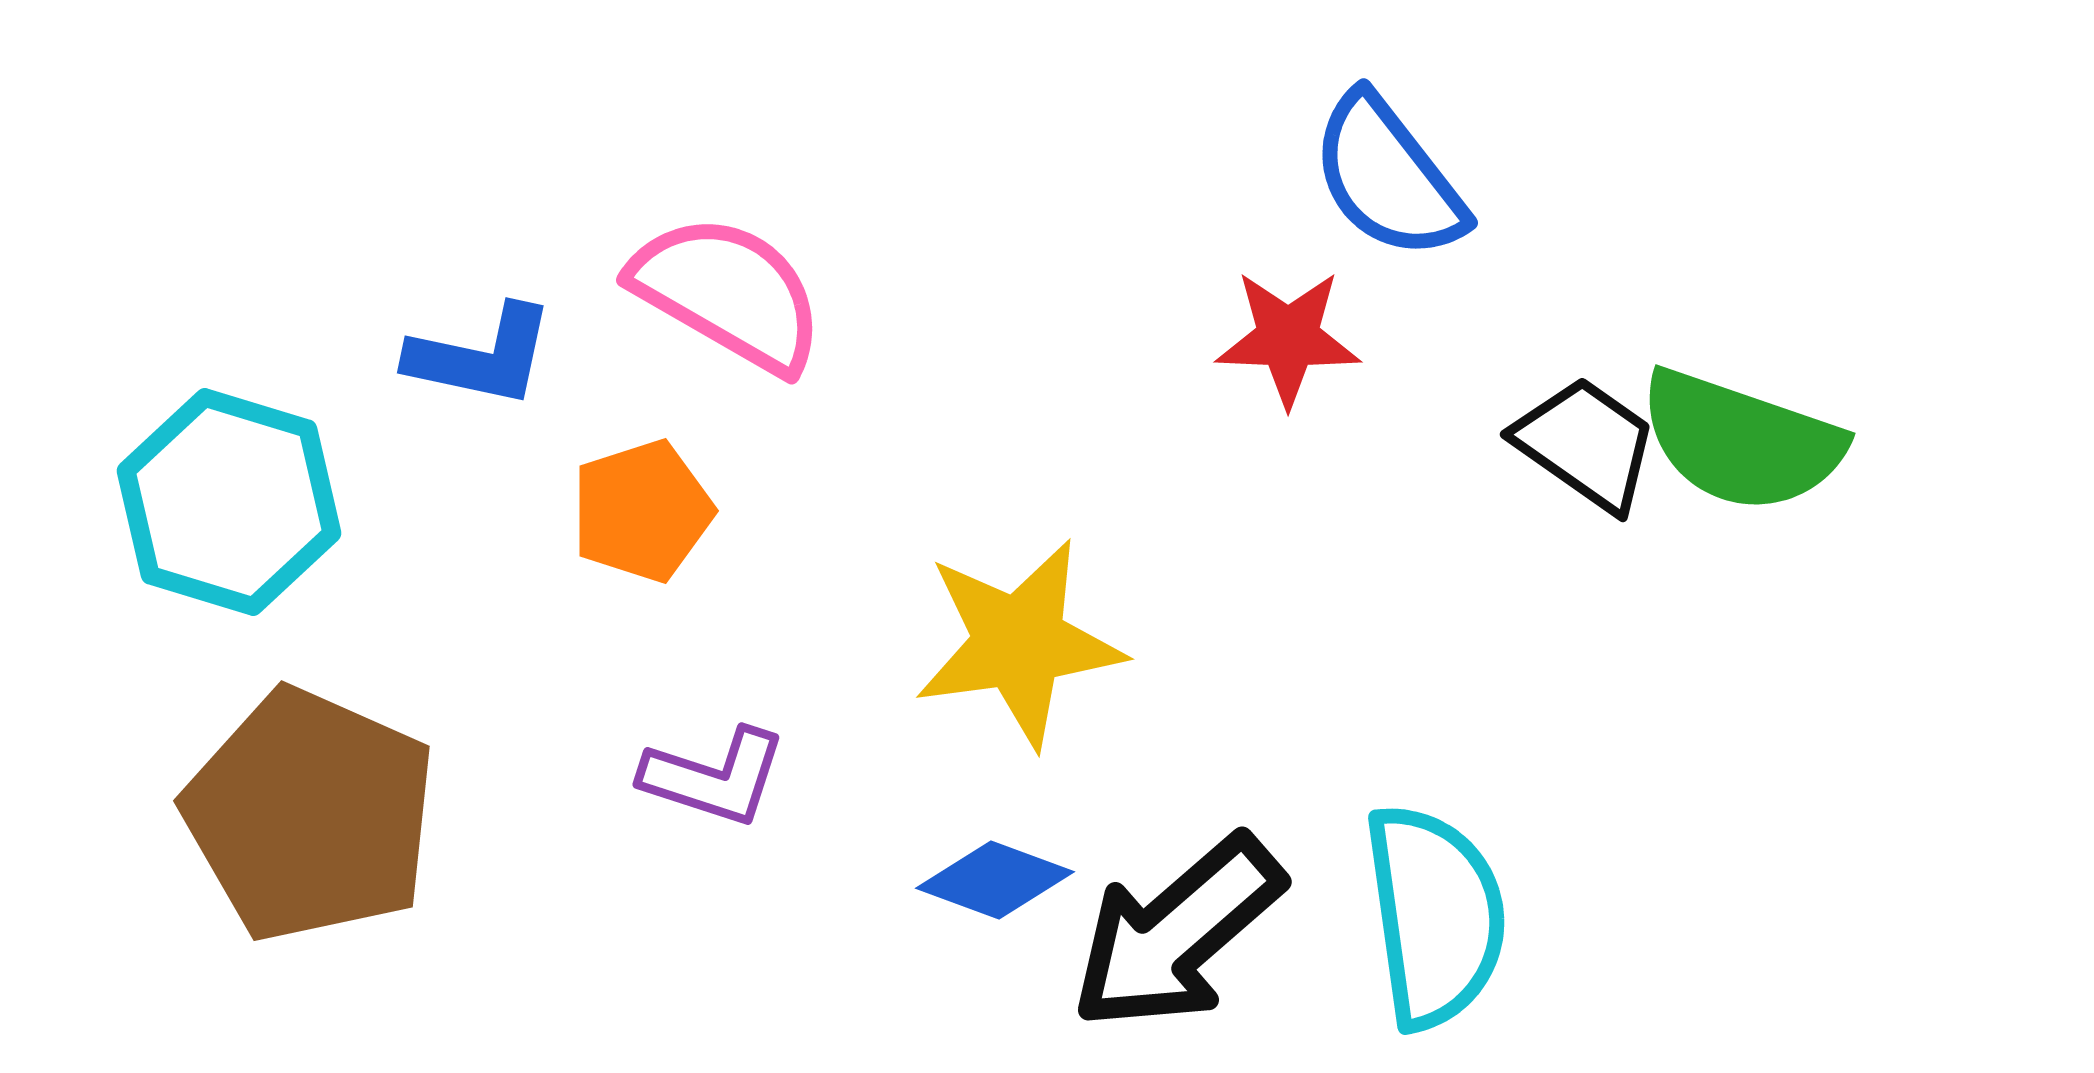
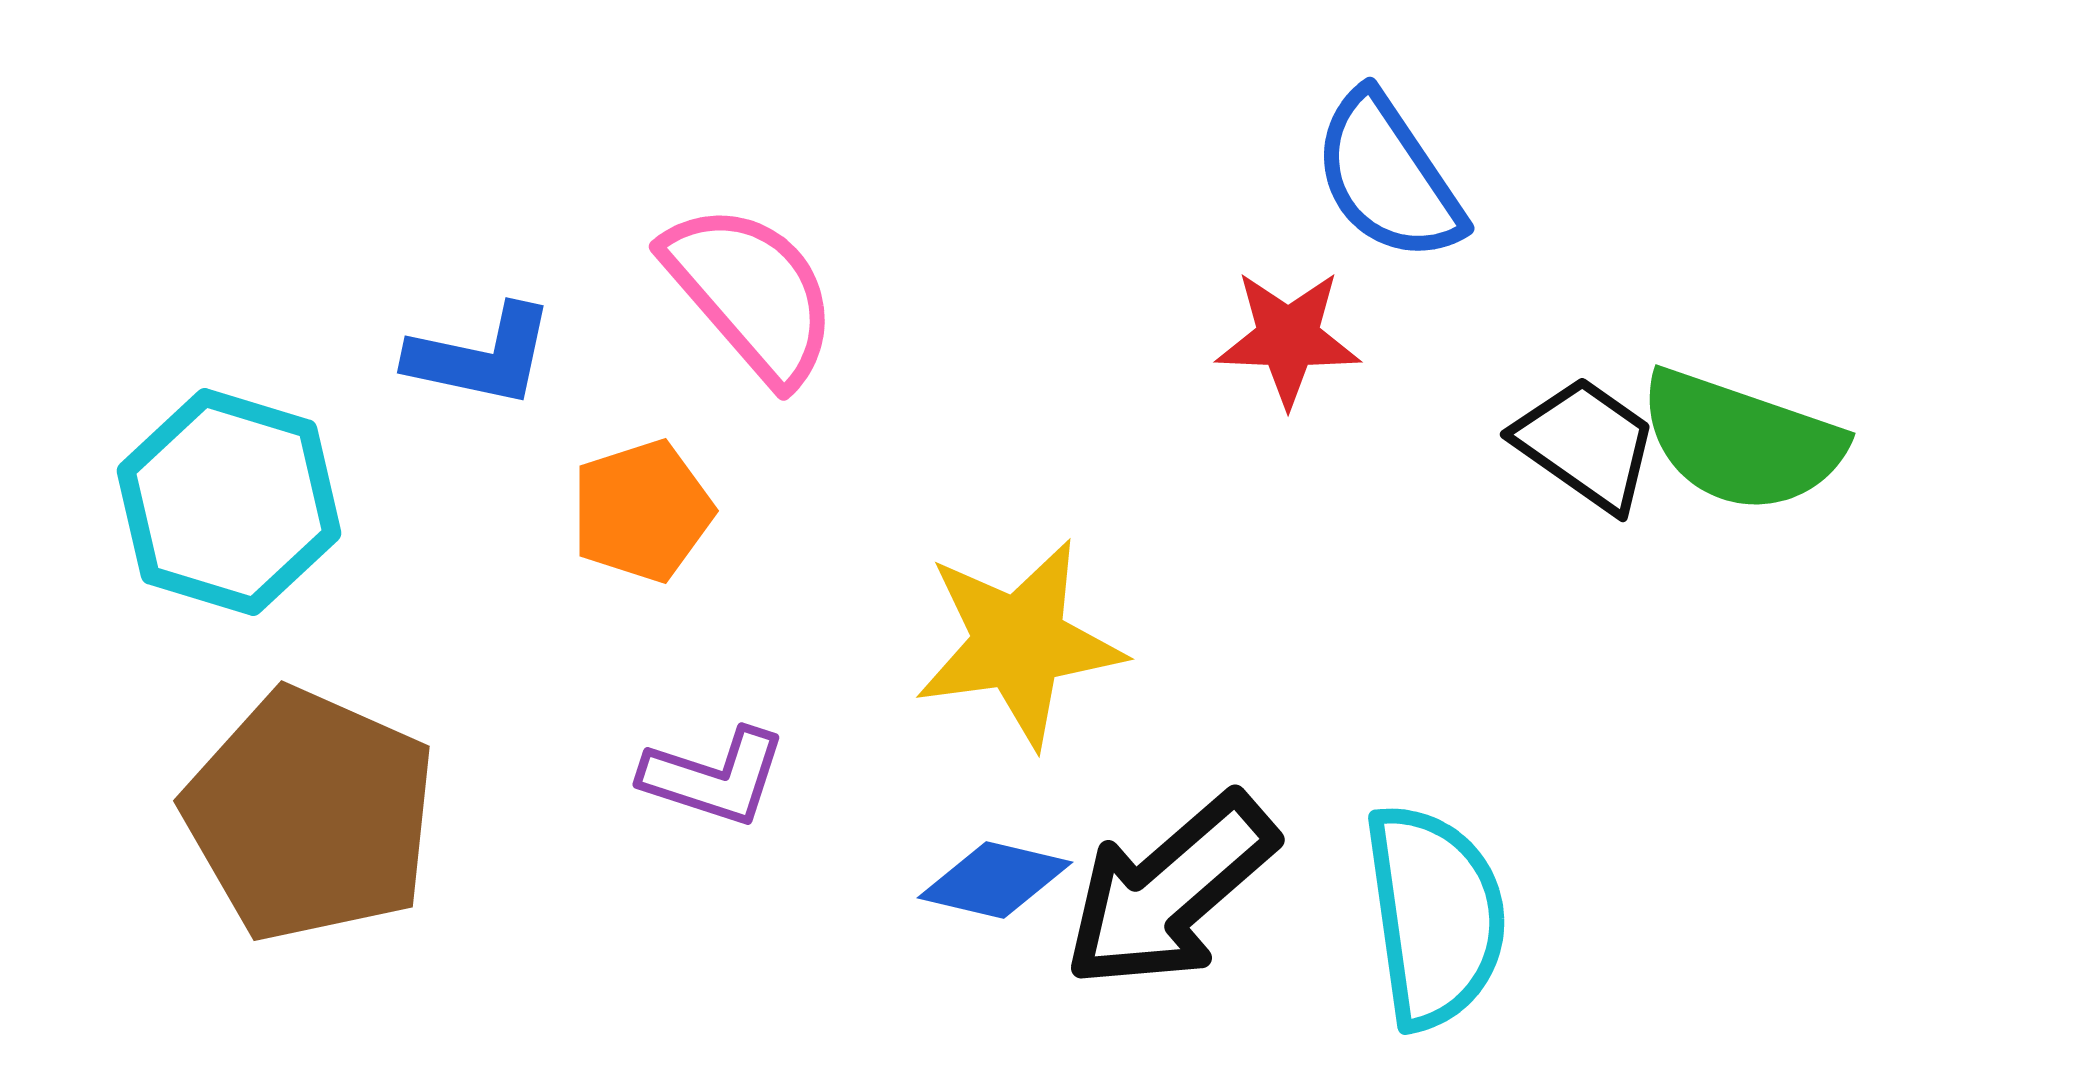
blue semicircle: rotated 4 degrees clockwise
pink semicircle: moved 23 px right; rotated 19 degrees clockwise
blue diamond: rotated 7 degrees counterclockwise
black arrow: moved 7 px left, 42 px up
